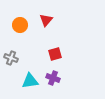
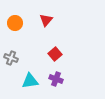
orange circle: moved 5 px left, 2 px up
red square: rotated 24 degrees counterclockwise
purple cross: moved 3 px right, 1 px down
